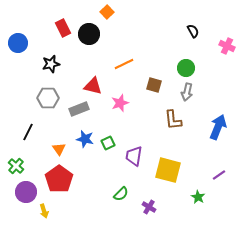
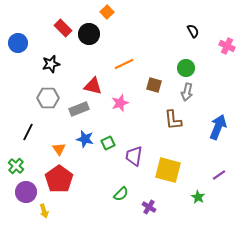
red rectangle: rotated 18 degrees counterclockwise
